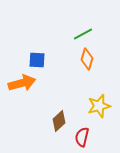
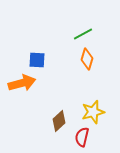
yellow star: moved 6 px left, 6 px down
